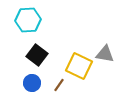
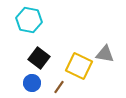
cyan hexagon: moved 1 px right; rotated 15 degrees clockwise
black square: moved 2 px right, 3 px down
brown line: moved 2 px down
